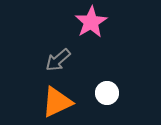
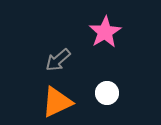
pink star: moved 14 px right, 10 px down
